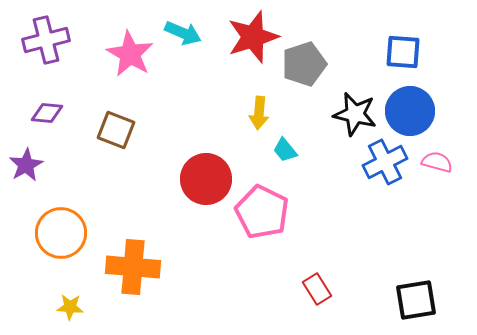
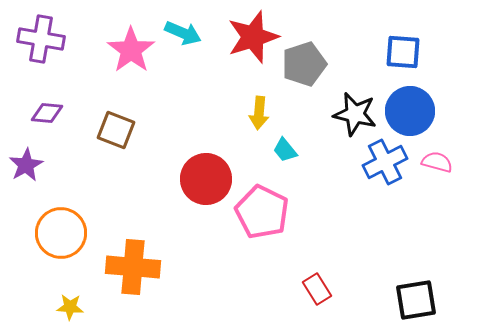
purple cross: moved 5 px left, 1 px up; rotated 24 degrees clockwise
pink star: moved 1 px right, 4 px up; rotated 6 degrees clockwise
